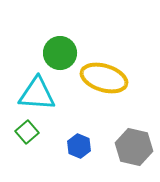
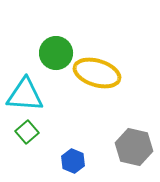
green circle: moved 4 px left
yellow ellipse: moved 7 px left, 5 px up
cyan triangle: moved 12 px left, 1 px down
blue hexagon: moved 6 px left, 15 px down
